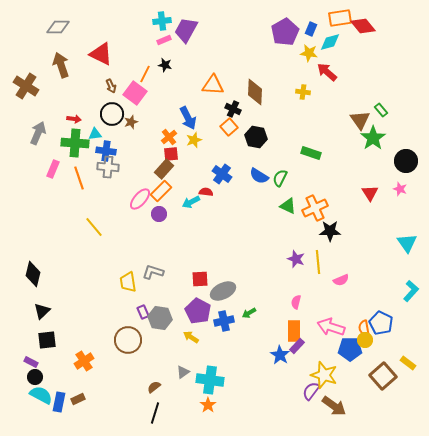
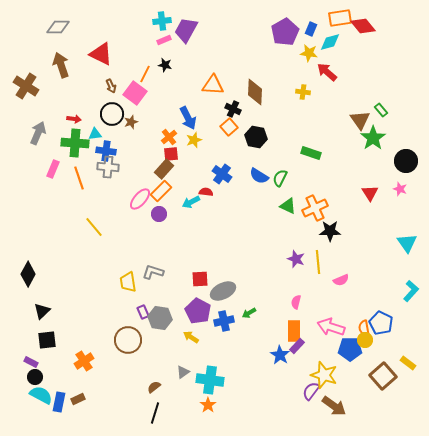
black diamond at (33, 274): moved 5 px left; rotated 15 degrees clockwise
